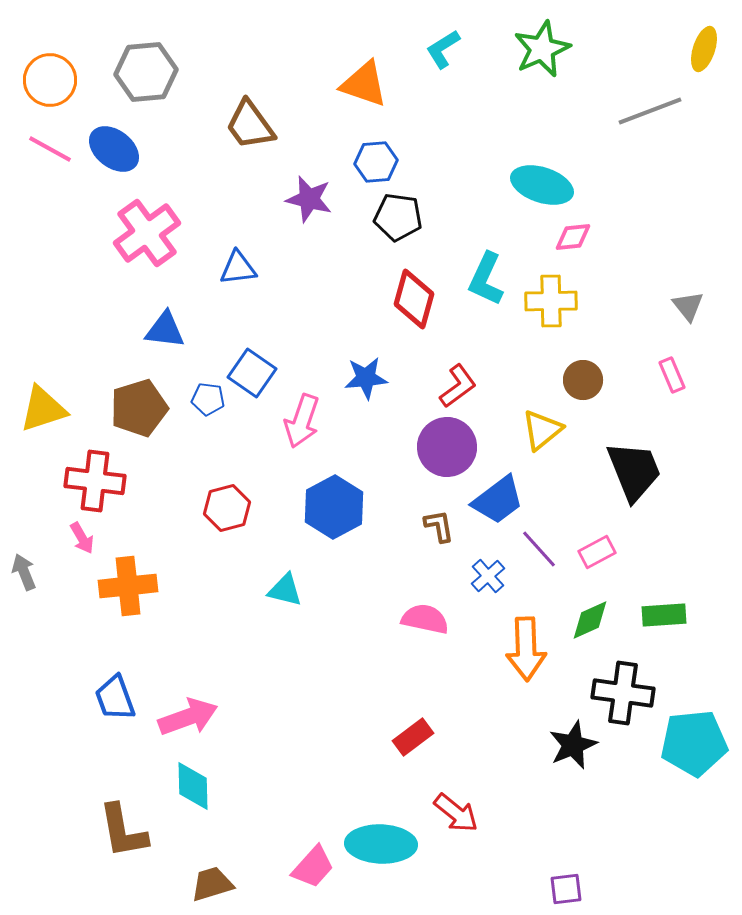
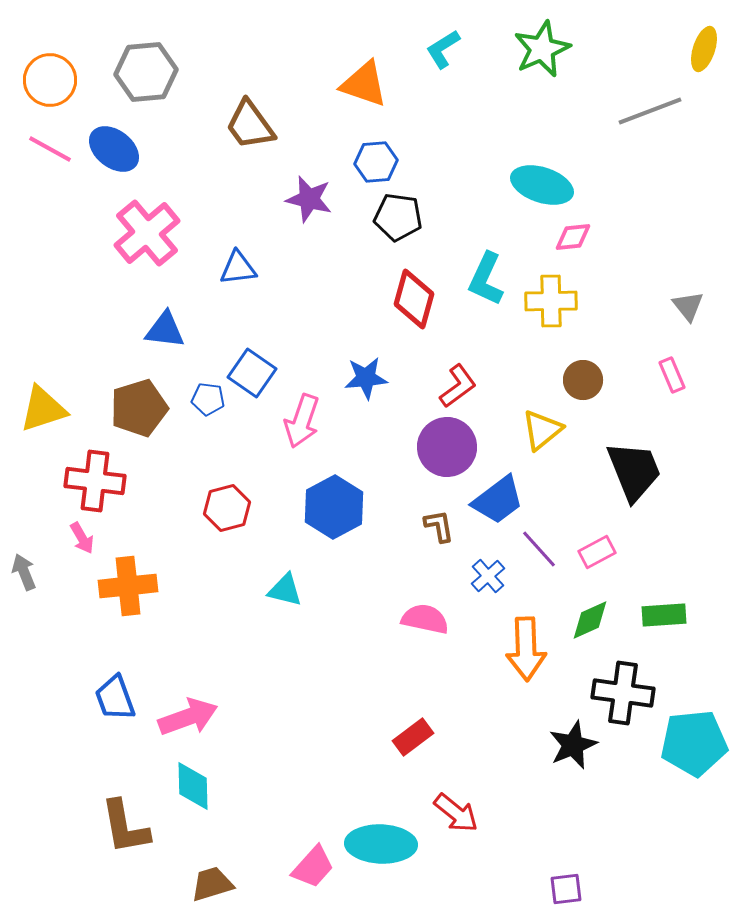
pink cross at (147, 233): rotated 4 degrees counterclockwise
brown L-shape at (123, 831): moved 2 px right, 4 px up
